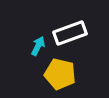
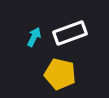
cyan arrow: moved 4 px left, 9 px up
